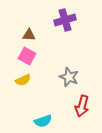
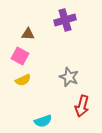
brown triangle: moved 1 px left, 1 px up
pink square: moved 7 px left
